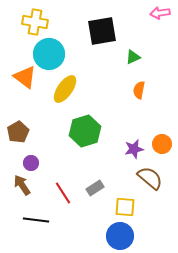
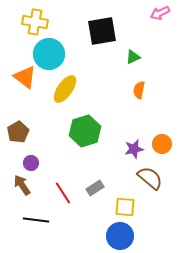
pink arrow: rotated 18 degrees counterclockwise
